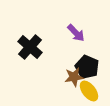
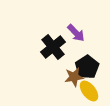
black cross: moved 23 px right; rotated 10 degrees clockwise
black pentagon: rotated 15 degrees clockwise
